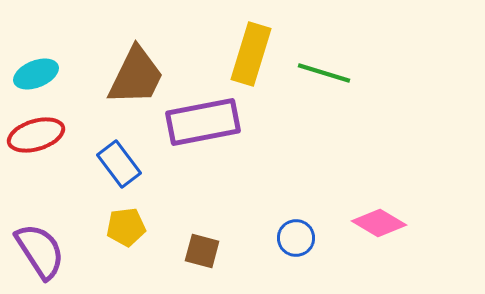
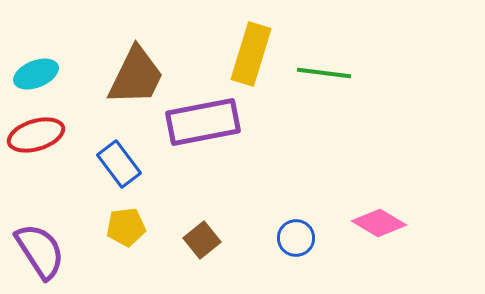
green line: rotated 10 degrees counterclockwise
brown square: moved 11 px up; rotated 36 degrees clockwise
